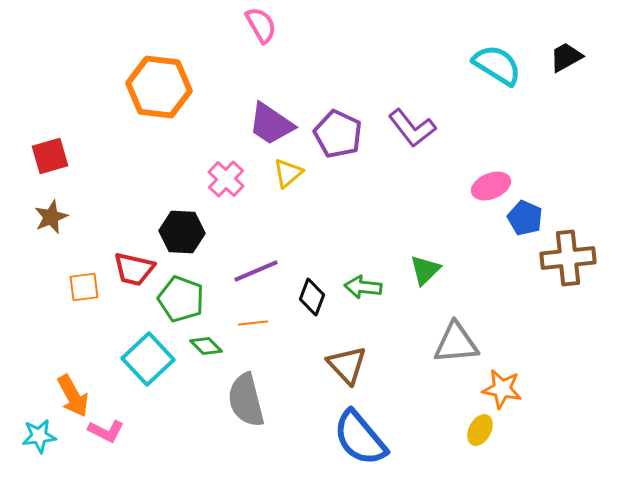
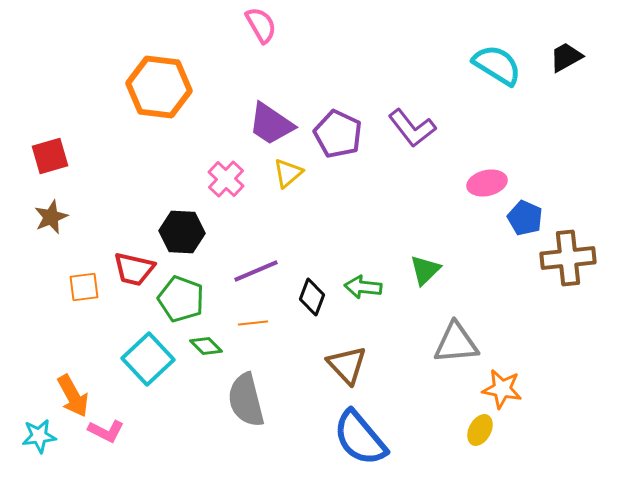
pink ellipse: moved 4 px left, 3 px up; rotated 9 degrees clockwise
